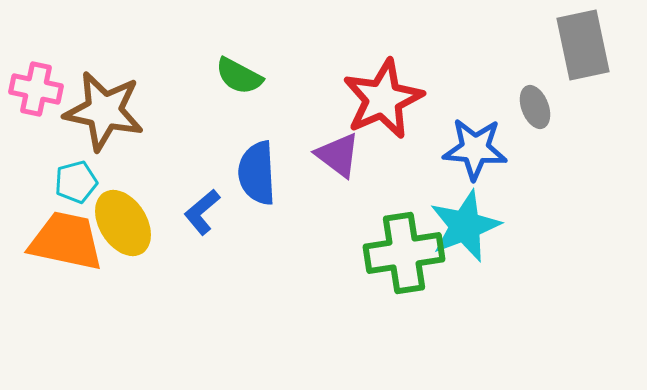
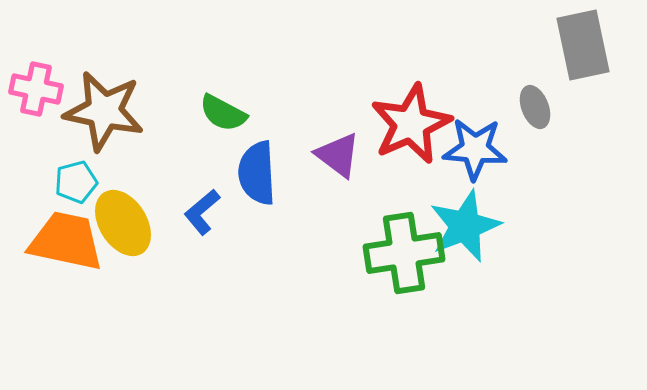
green semicircle: moved 16 px left, 37 px down
red star: moved 28 px right, 25 px down
